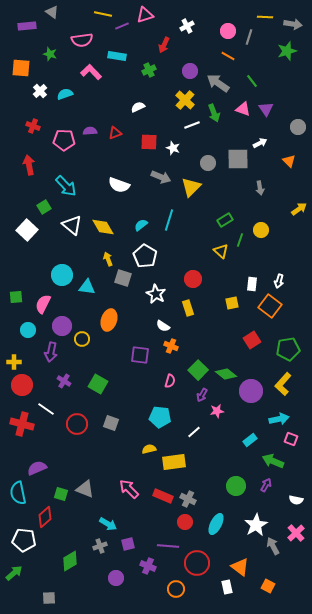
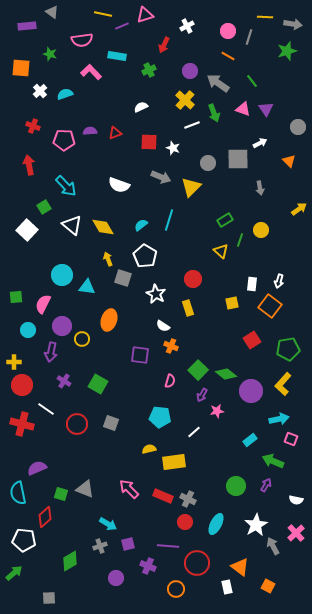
white semicircle at (138, 107): moved 3 px right
